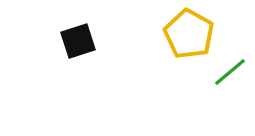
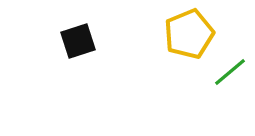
yellow pentagon: rotated 21 degrees clockwise
